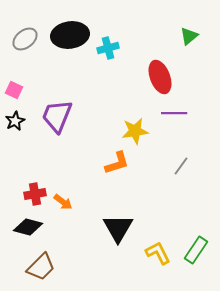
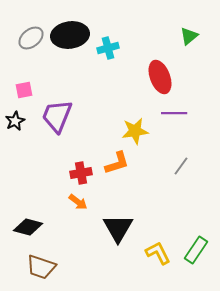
gray ellipse: moved 6 px right, 1 px up
pink square: moved 10 px right; rotated 36 degrees counterclockwise
red cross: moved 46 px right, 21 px up
orange arrow: moved 15 px right
brown trapezoid: rotated 64 degrees clockwise
